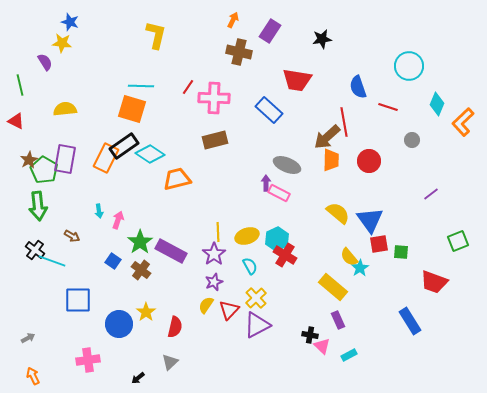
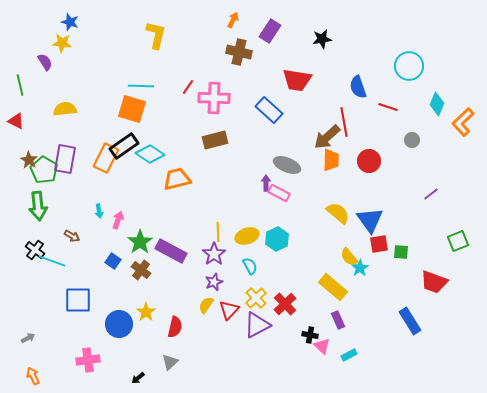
brown star at (29, 160): rotated 12 degrees counterclockwise
red cross at (285, 255): moved 49 px down; rotated 15 degrees clockwise
